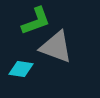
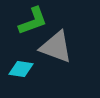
green L-shape: moved 3 px left
